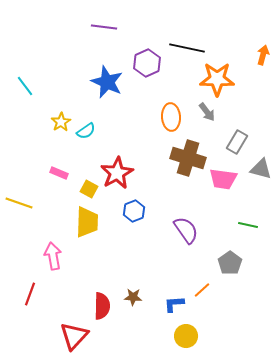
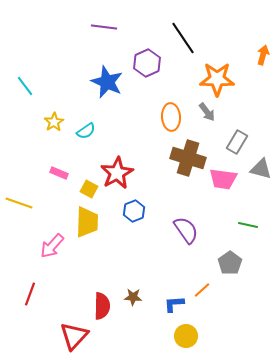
black line: moved 4 px left, 10 px up; rotated 44 degrees clockwise
yellow star: moved 7 px left
pink arrow: moved 1 px left, 10 px up; rotated 128 degrees counterclockwise
